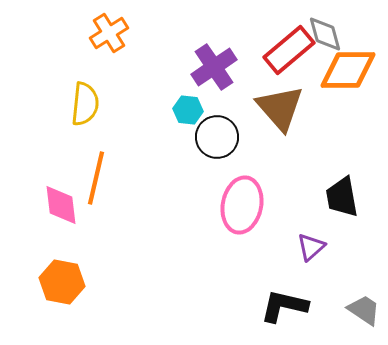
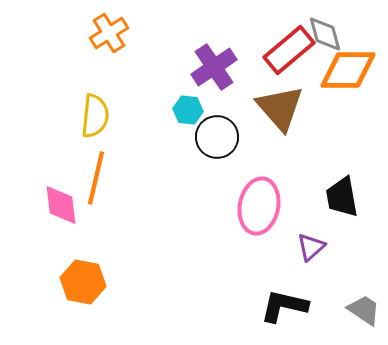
yellow semicircle: moved 10 px right, 12 px down
pink ellipse: moved 17 px right, 1 px down
orange hexagon: moved 21 px right
